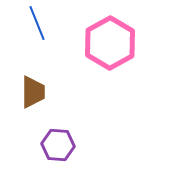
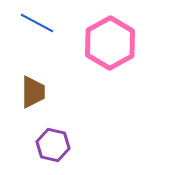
blue line: rotated 40 degrees counterclockwise
purple hexagon: moved 5 px left; rotated 8 degrees clockwise
